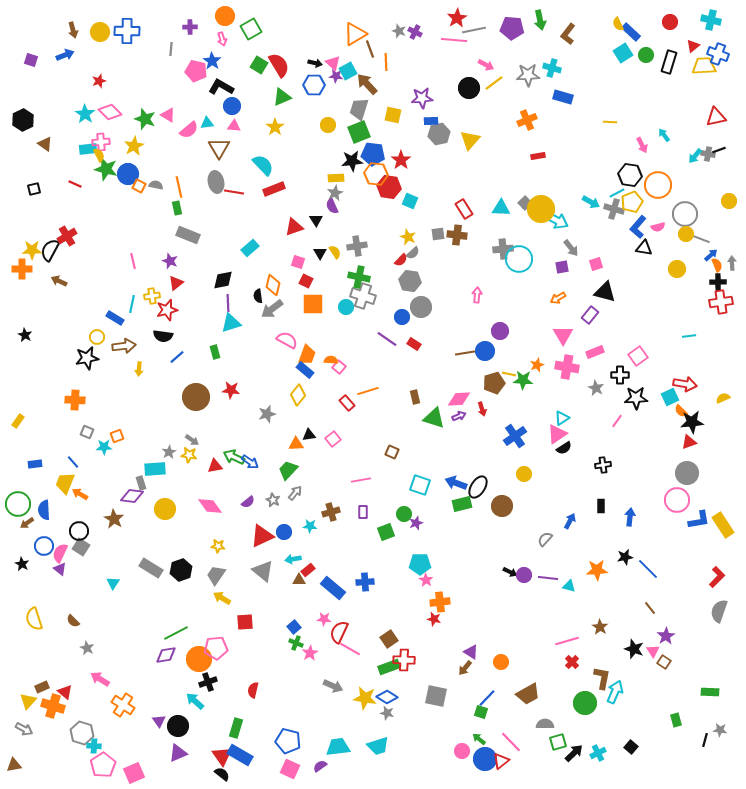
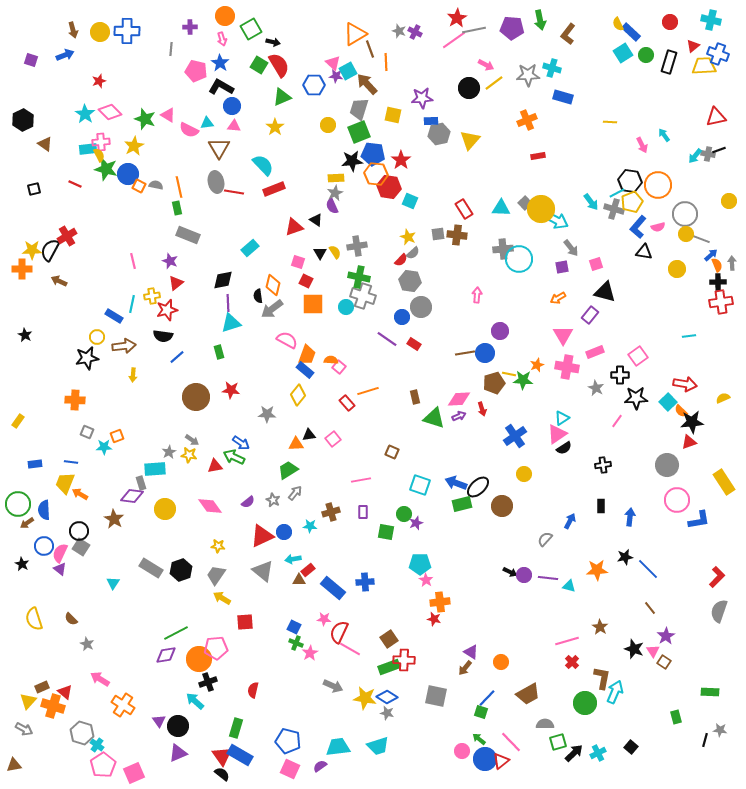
pink line at (454, 40): rotated 40 degrees counterclockwise
blue star at (212, 61): moved 8 px right, 2 px down
black arrow at (315, 63): moved 42 px left, 21 px up
pink semicircle at (189, 130): rotated 66 degrees clockwise
black hexagon at (630, 175): moved 6 px down
cyan arrow at (591, 202): rotated 24 degrees clockwise
black triangle at (316, 220): rotated 24 degrees counterclockwise
black triangle at (644, 248): moved 4 px down
blue rectangle at (115, 318): moved 1 px left, 2 px up
blue circle at (485, 351): moved 2 px down
green rectangle at (215, 352): moved 4 px right
yellow arrow at (139, 369): moved 6 px left, 6 px down
cyan square at (670, 397): moved 2 px left, 5 px down; rotated 18 degrees counterclockwise
gray star at (267, 414): rotated 18 degrees clockwise
blue line at (73, 462): moved 2 px left; rotated 40 degrees counterclockwise
blue arrow at (250, 462): moved 9 px left, 19 px up
green trapezoid at (288, 470): rotated 15 degrees clockwise
gray circle at (687, 473): moved 20 px left, 8 px up
black ellipse at (478, 487): rotated 15 degrees clockwise
yellow rectangle at (723, 525): moved 1 px right, 43 px up
green square at (386, 532): rotated 30 degrees clockwise
brown semicircle at (73, 621): moved 2 px left, 2 px up
blue square at (294, 627): rotated 24 degrees counterclockwise
gray star at (87, 648): moved 4 px up
green rectangle at (676, 720): moved 3 px up
cyan cross at (94, 746): moved 3 px right, 1 px up; rotated 32 degrees clockwise
